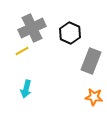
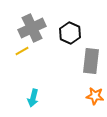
gray rectangle: rotated 15 degrees counterclockwise
cyan arrow: moved 7 px right, 9 px down
orange star: moved 1 px right, 1 px up
